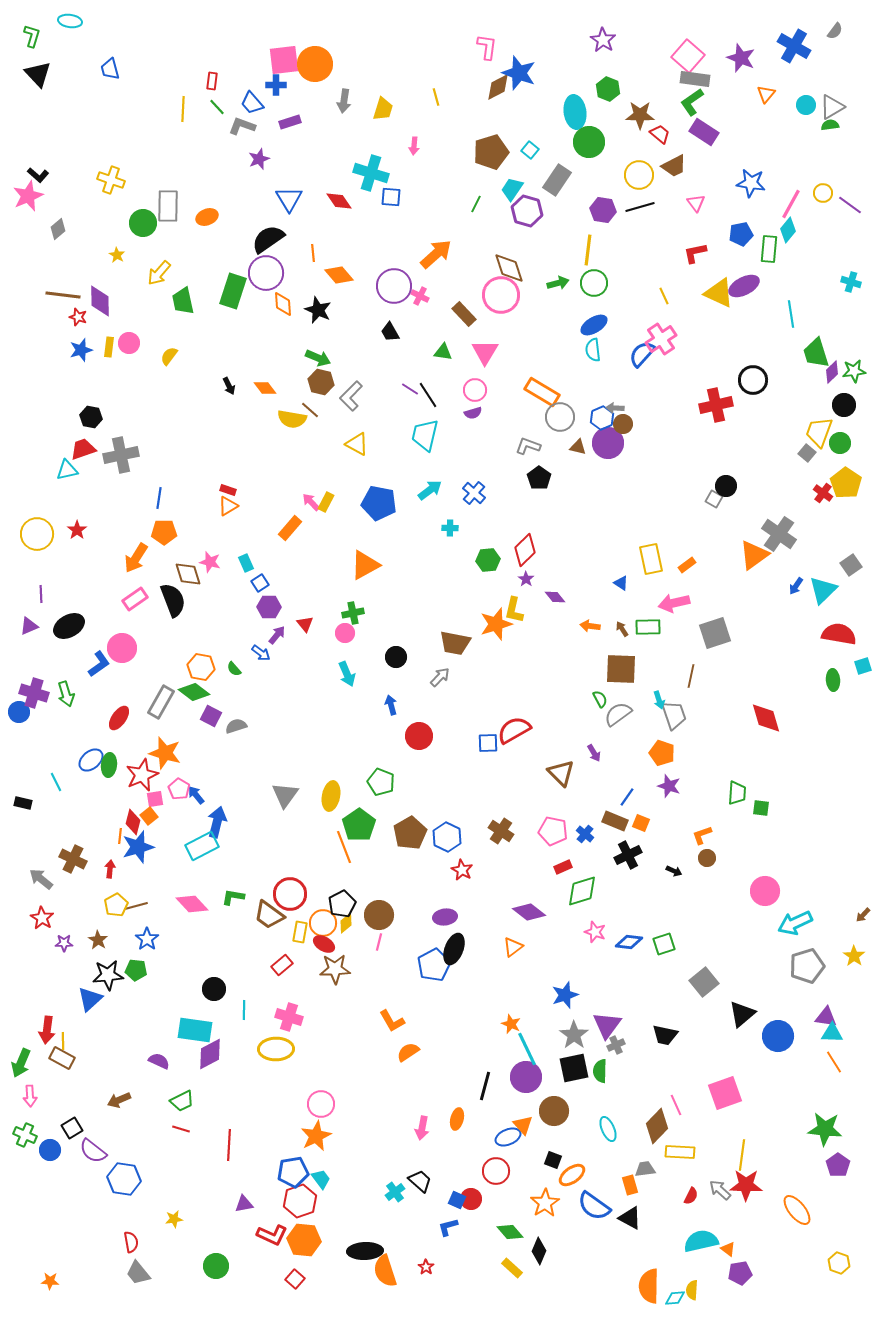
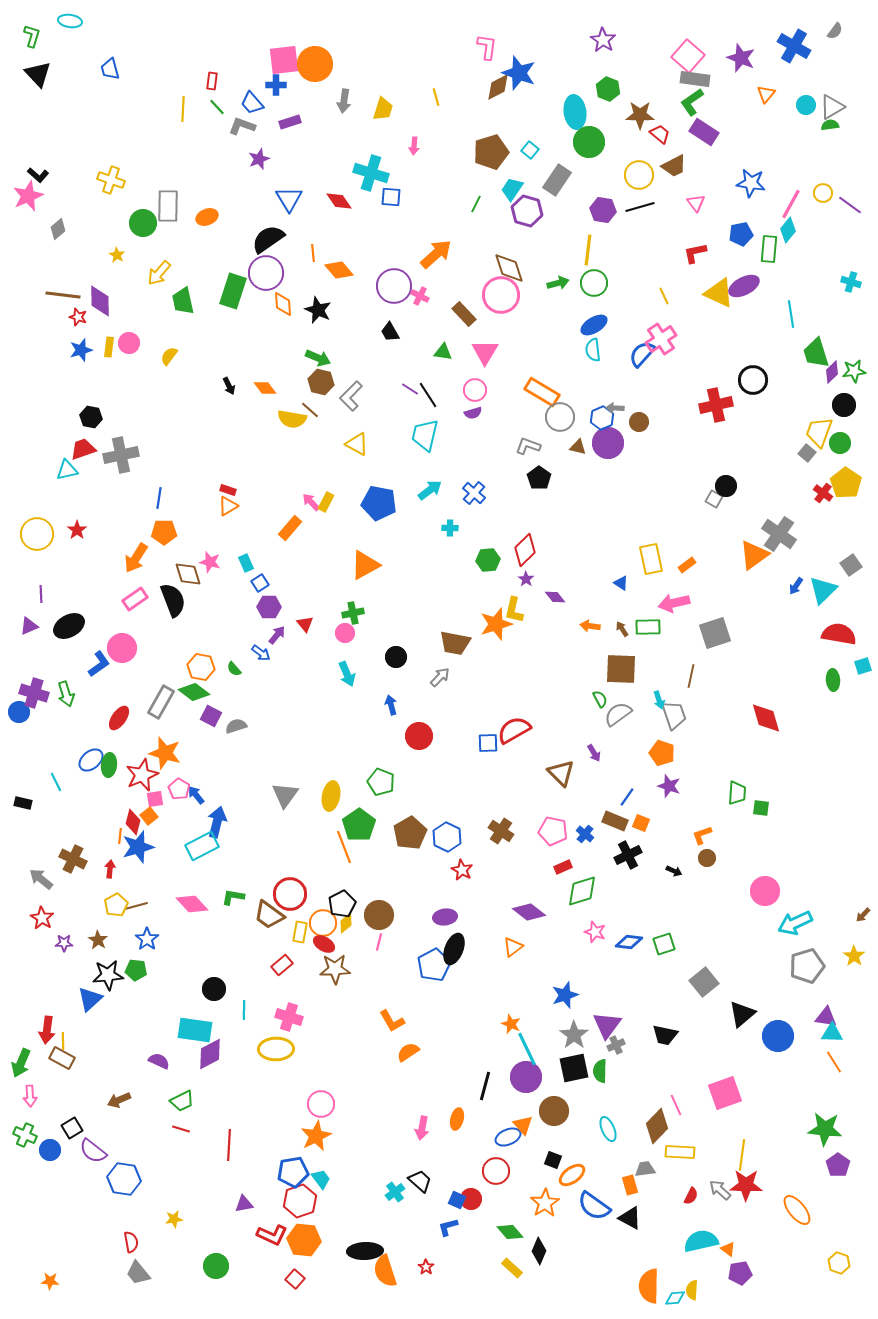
orange diamond at (339, 275): moved 5 px up
brown circle at (623, 424): moved 16 px right, 2 px up
